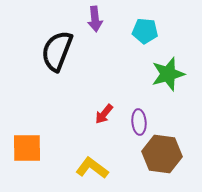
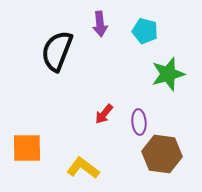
purple arrow: moved 5 px right, 5 px down
cyan pentagon: rotated 10 degrees clockwise
yellow L-shape: moved 9 px left
